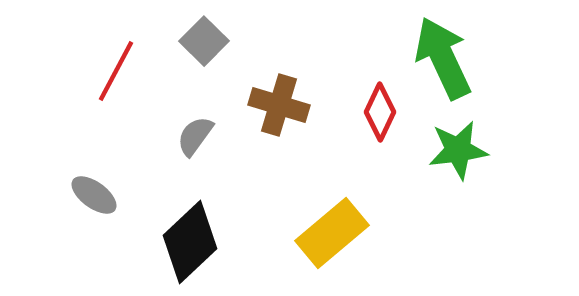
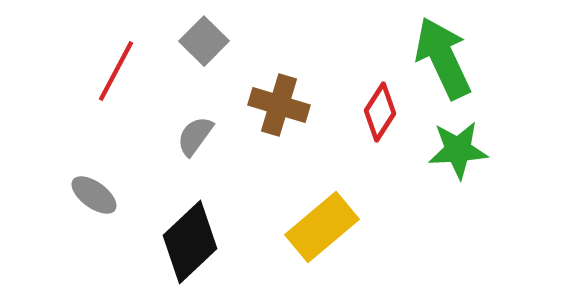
red diamond: rotated 8 degrees clockwise
green star: rotated 4 degrees clockwise
yellow rectangle: moved 10 px left, 6 px up
